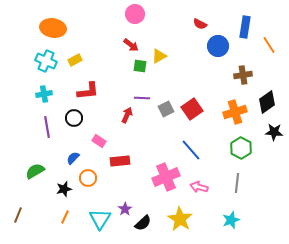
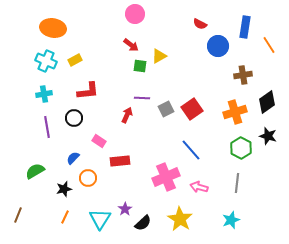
black star at (274, 132): moved 6 px left, 4 px down; rotated 12 degrees clockwise
